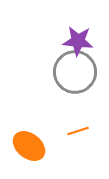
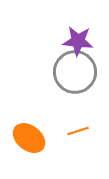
orange ellipse: moved 8 px up
